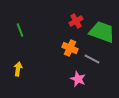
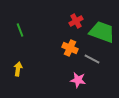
pink star: moved 1 px down; rotated 14 degrees counterclockwise
